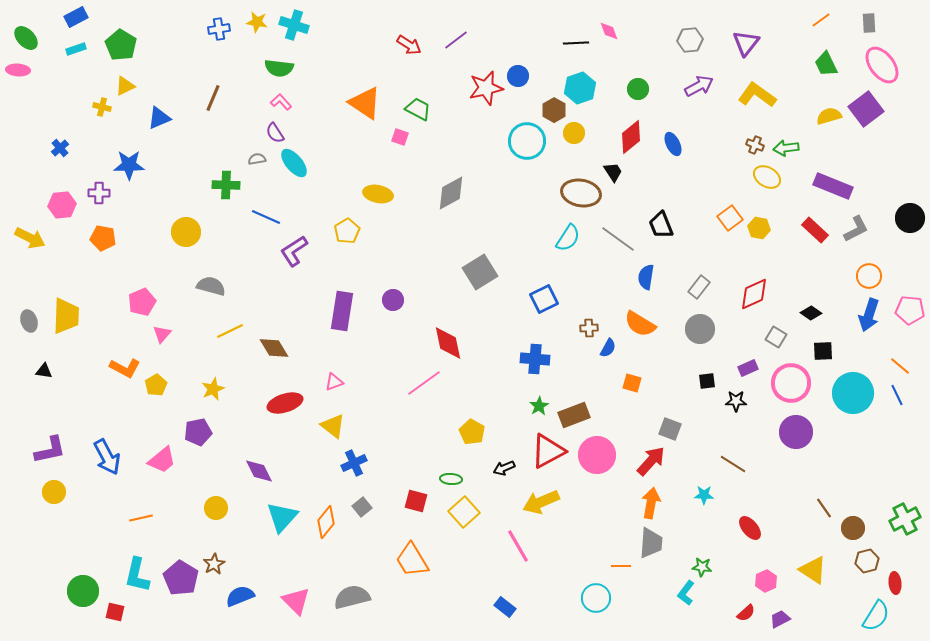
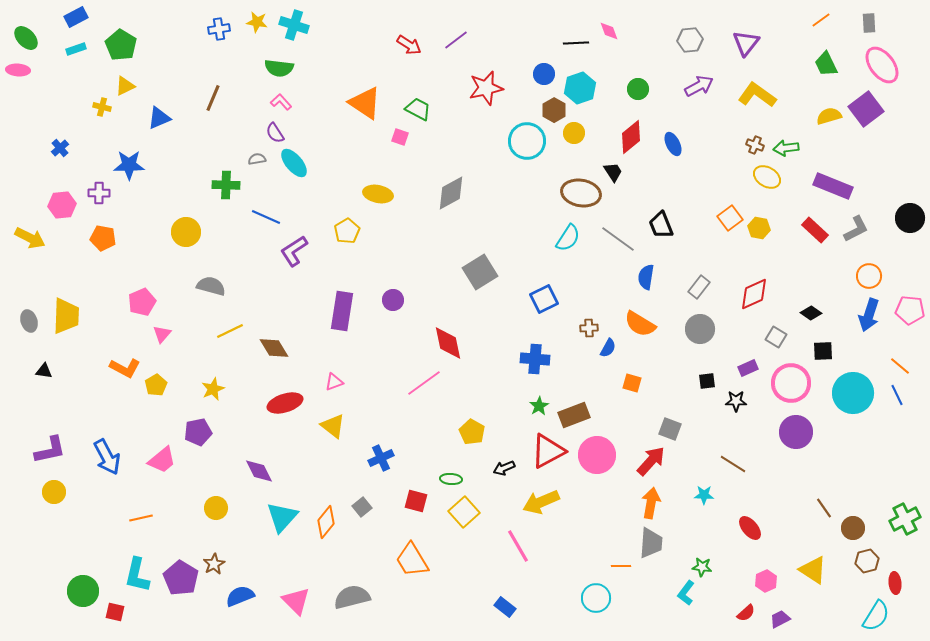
blue circle at (518, 76): moved 26 px right, 2 px up
blue cross at (354, 463): moved 27 px right, 5 px up
